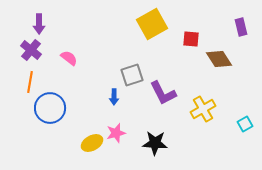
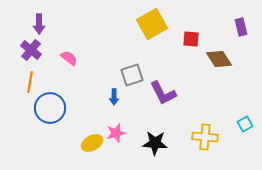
yellow cross: moved 2 px right, 28 px down; rotated 35 degrees clockwise
